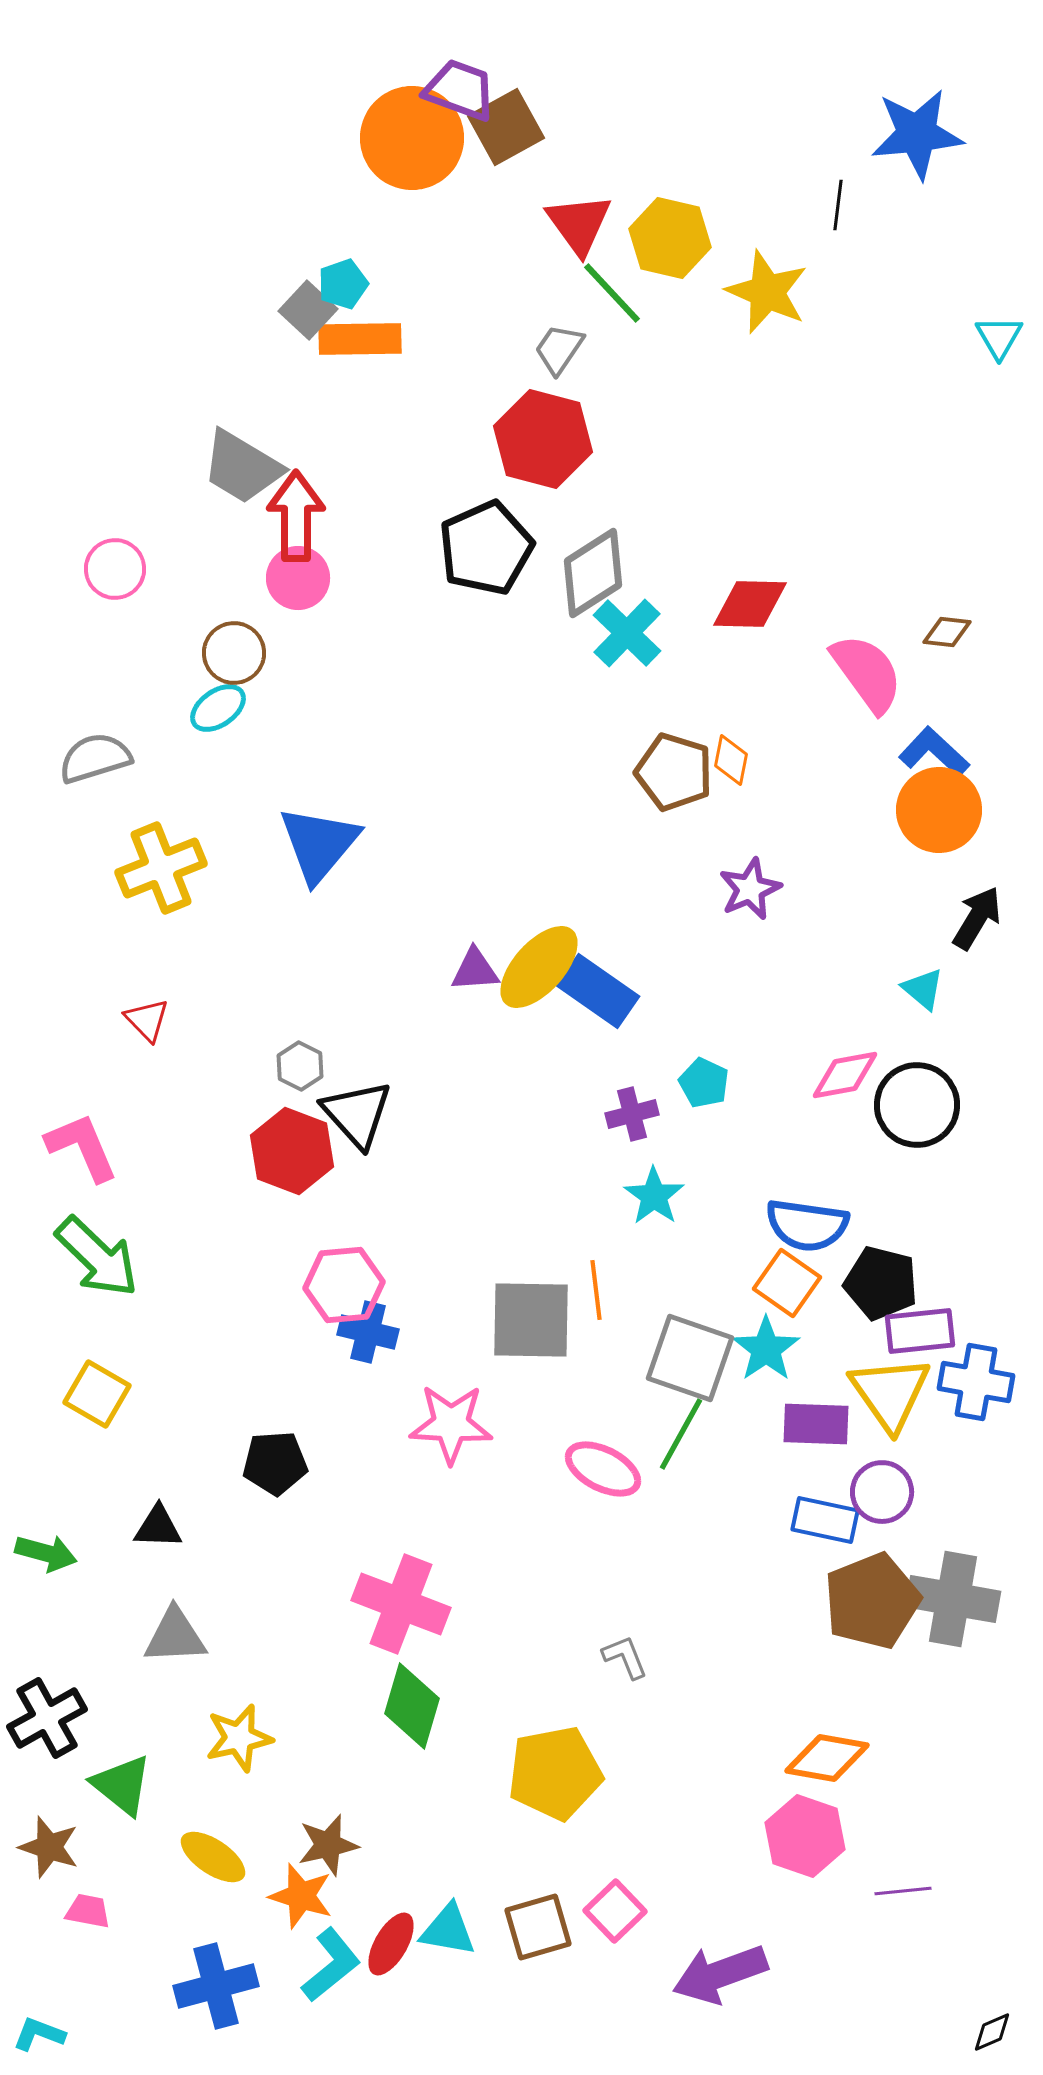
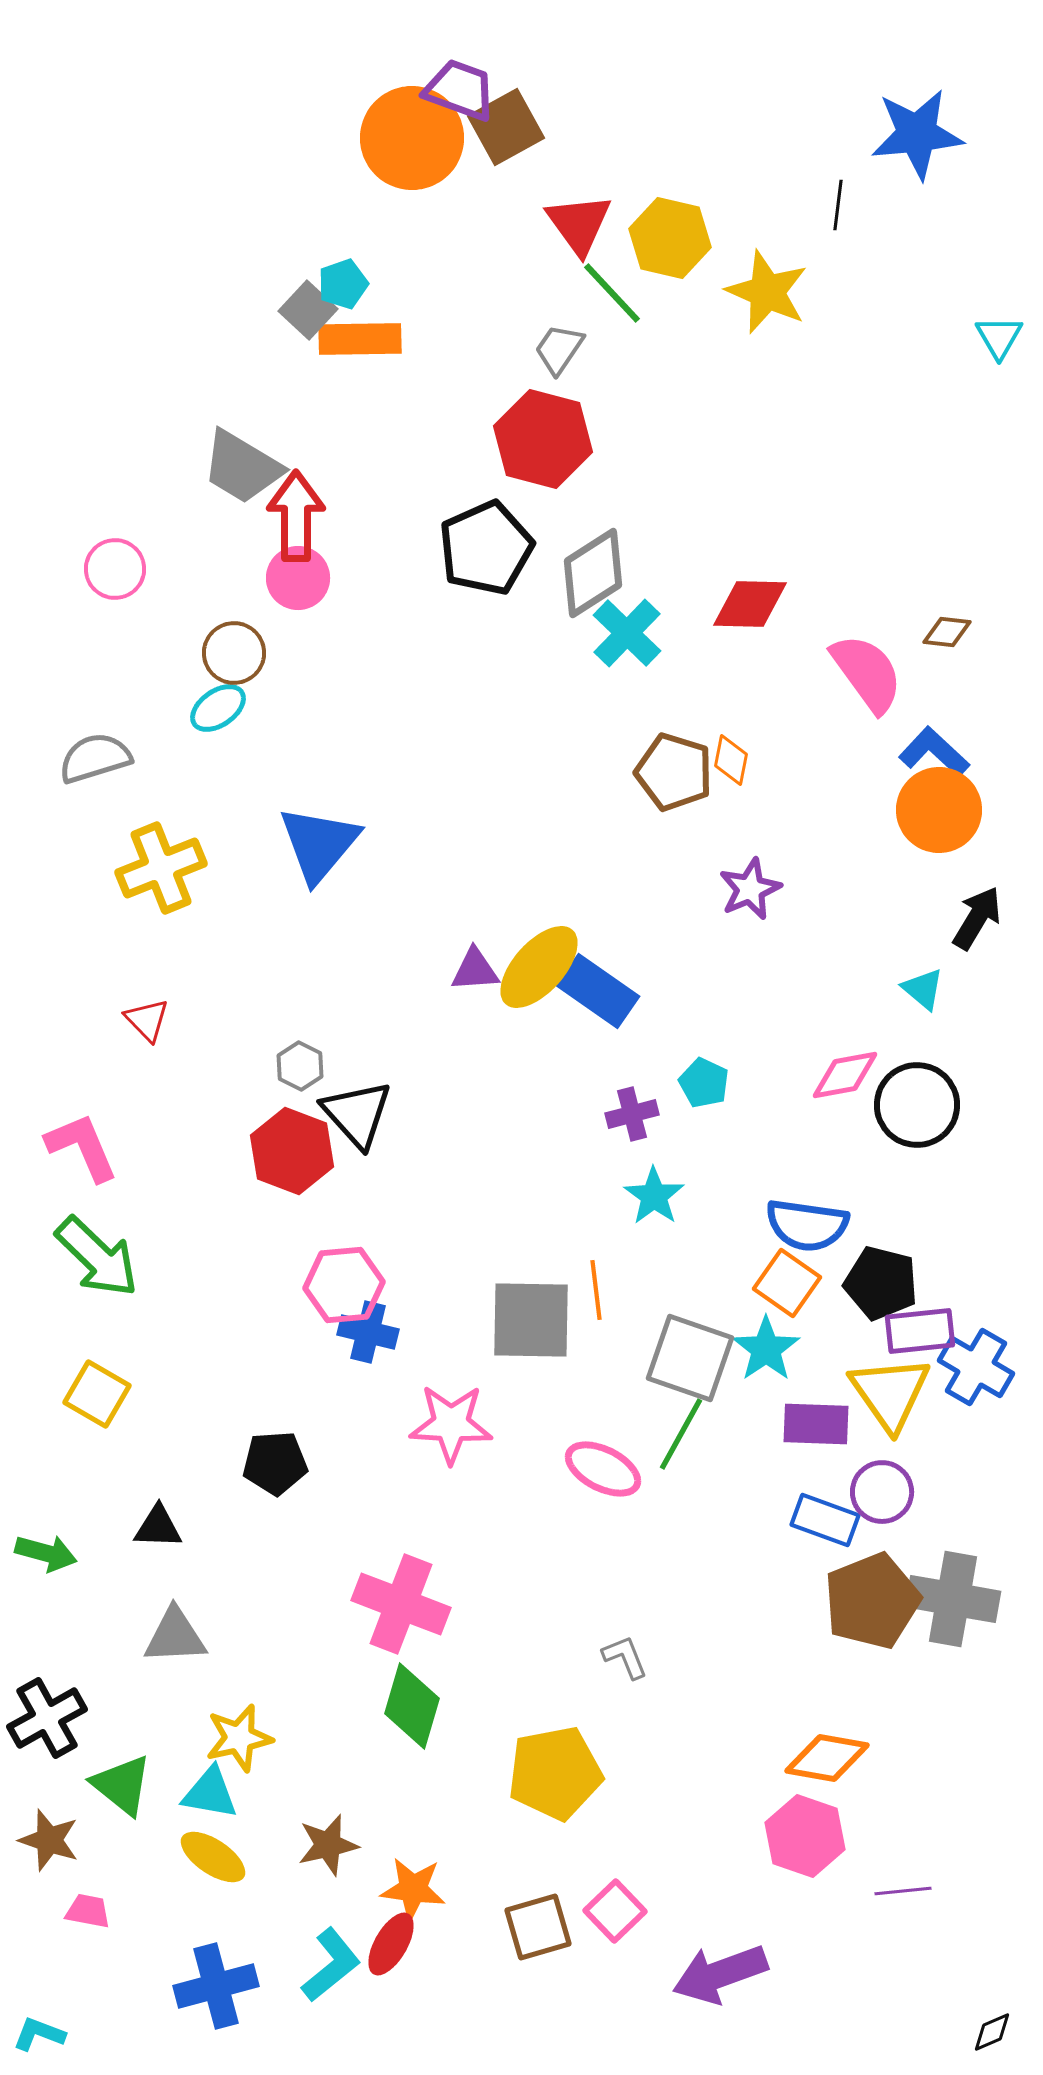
blue cross at (976, 1382): moved 15 px up; rotated 20 degrees clockwise
blue rectangle at (825, 1520): rotated 8 degrees clockwise
brown star at (49, 1847): moved 7 px up
orange star at (301, 1896): moved 112 px right, 7 px up; rotated 10 degrees counterclockwise
cyan triangle at (448, 1930): moved 238 px left, 137 px up
